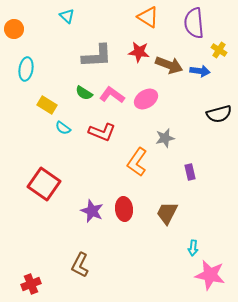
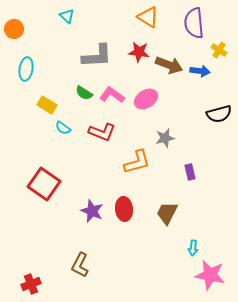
orange L-shape: rotated 140 degrees counterclockwise
